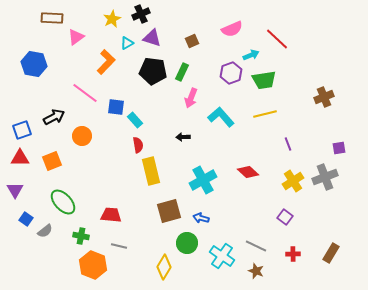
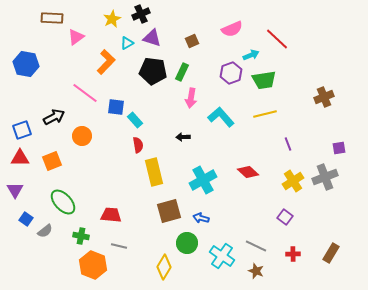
blue hexagon at (34, 64): moved 8 px left
pink arrow at (191, 98): rotated 12 degrees counterclockwise
yellow rectangle at (151, 171): moved 3 px right, 1 px down
